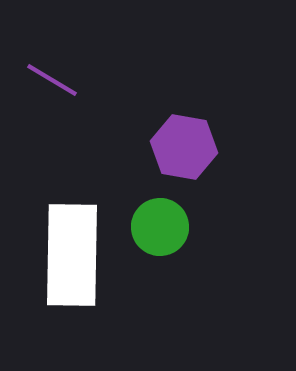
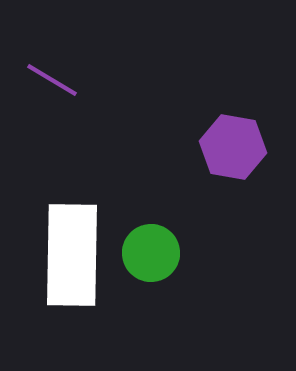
purple hexagon: moved 49 px right
green circle: moved 9 px left, 26 px down
